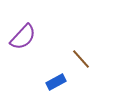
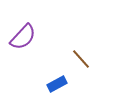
blue rectangle: moved 1 px right, 2 px down
